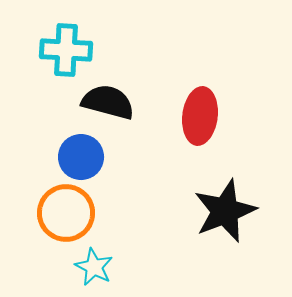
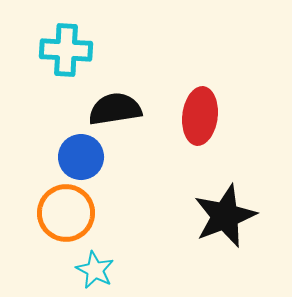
black semicircle: moved 7 px right, 7 px down; rotated 24 degrees counterclockwise
black star: moved 5 px down
cyan star: moved 1 px right, 3 px down
